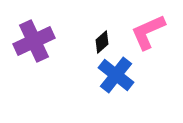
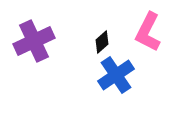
pink L-shape: rotated 39 degrees counterclockwise
blue cross: rotated 18 degrees clockwise
